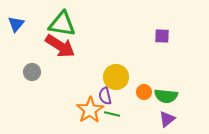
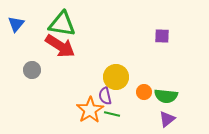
gray circle: moved 2 px up
